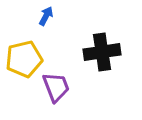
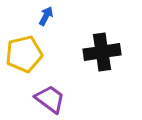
yellow pentagon: moved 5 px up
purple trapezoid: moved 6 px left, 12 px down; rotated 32 degrees counterclockwise
